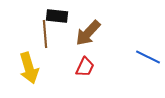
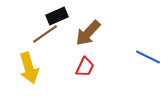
black rectangle: rotated 30 degrees counterclockwise
brown line: rotated 60 degrees clockwise
